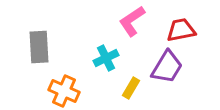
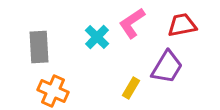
pink L-shape: moved 2 px down
red trapezoid: moved 1 px right, 5 px up
cyan cross: moved 9 px left, 21 px up; rotated 20 degrees counterclockwise
orange cross: moved 11 px left
